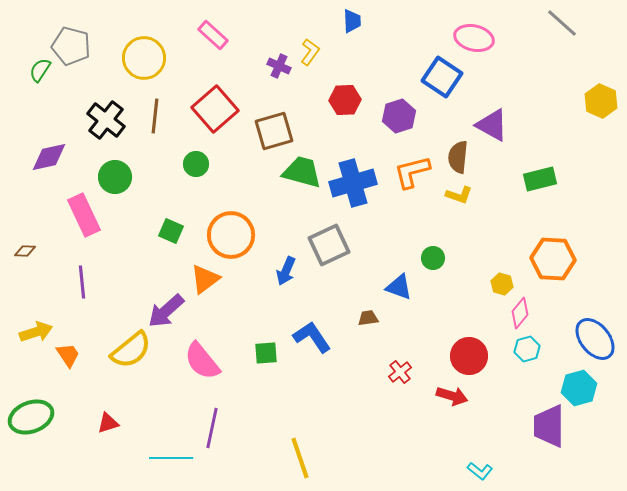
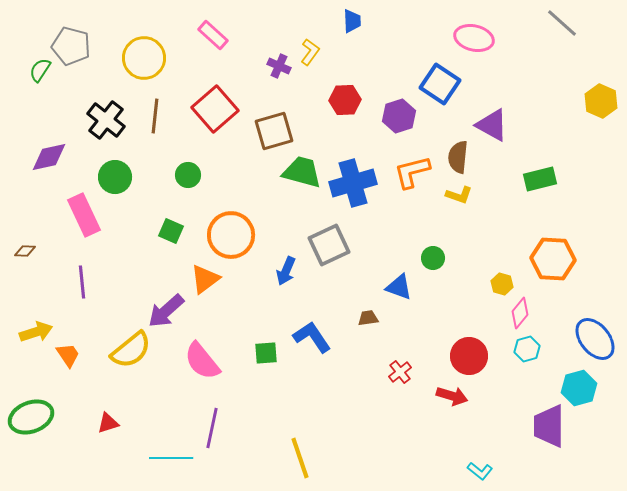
blue square at (442, 77): moved 2 px left, 7 px down
green circle at (196, 164): moved 8 px left, 11 px down
